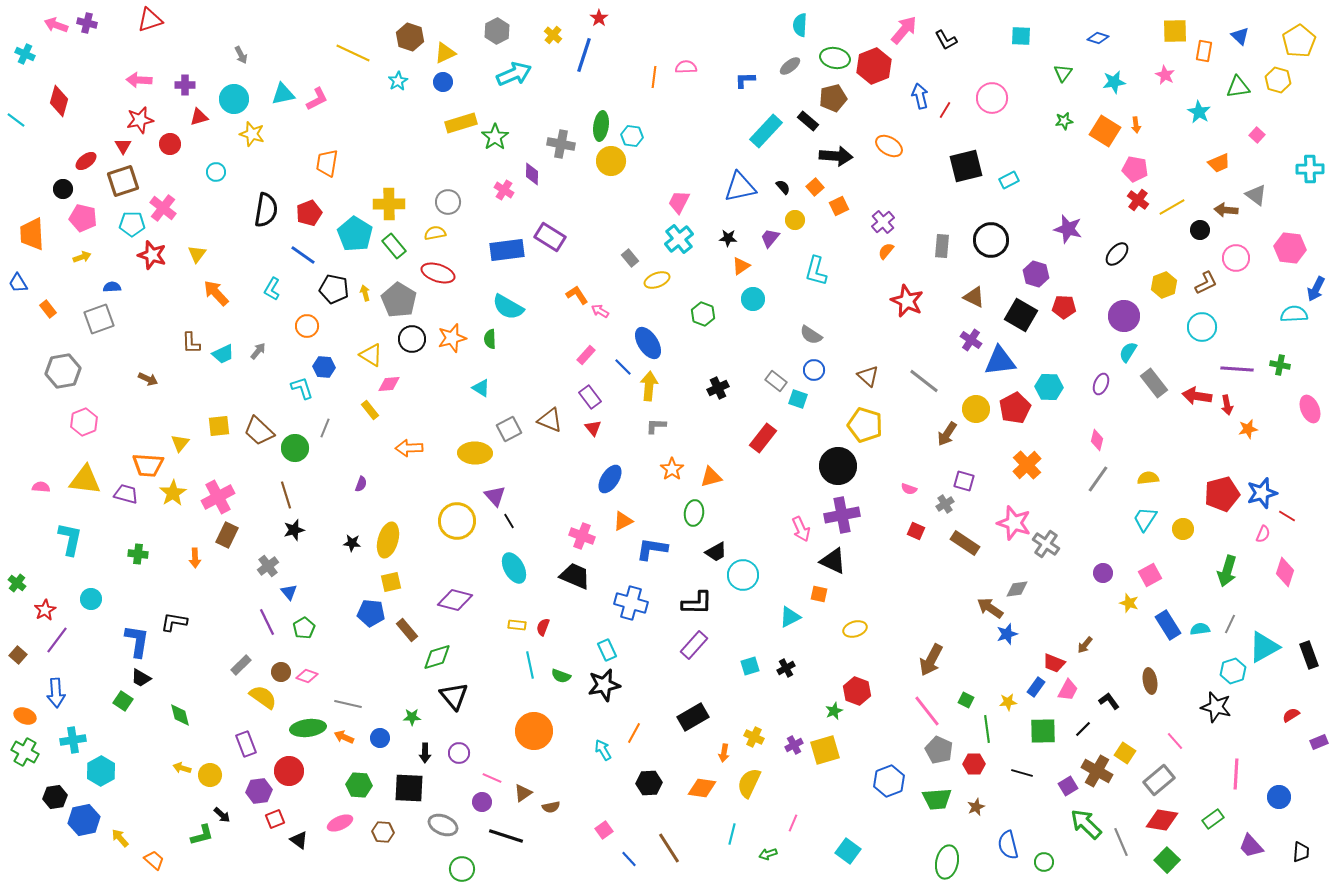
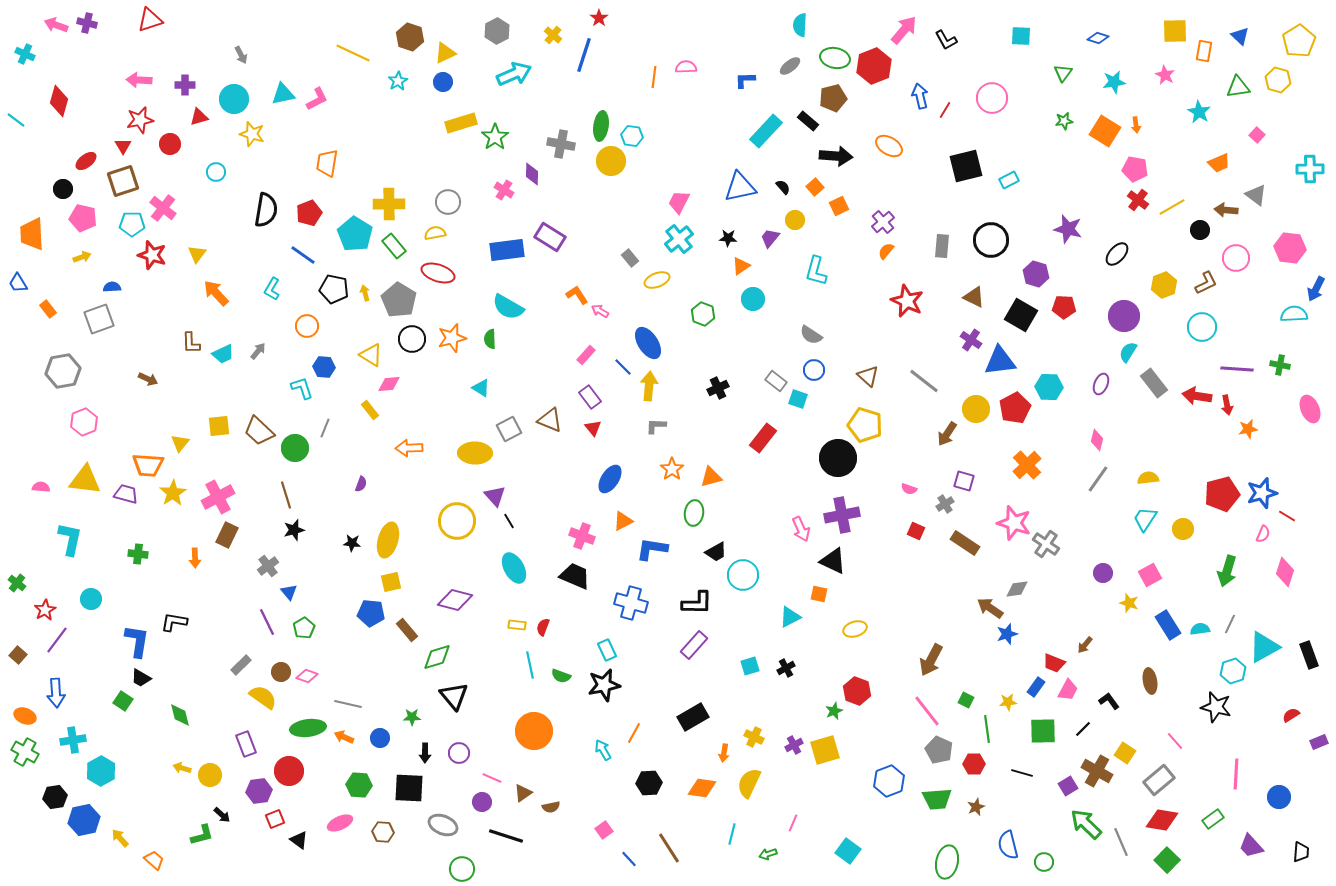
black circle at (838, 466): moved 8 px up
